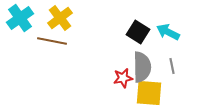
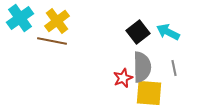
yellow cross: moved 3 px left, 3 px down
black square: rotated 20 degrees clockwise
gray line: moved 2 px right, 2 px down
red star: rotated 12 degrees counterclockwise
